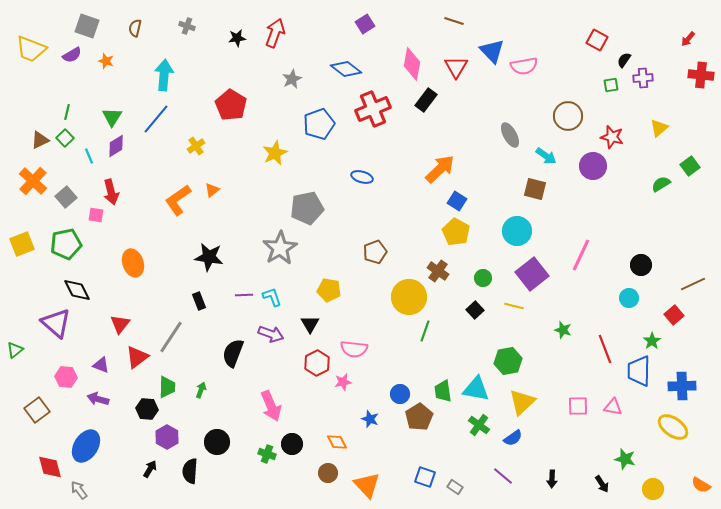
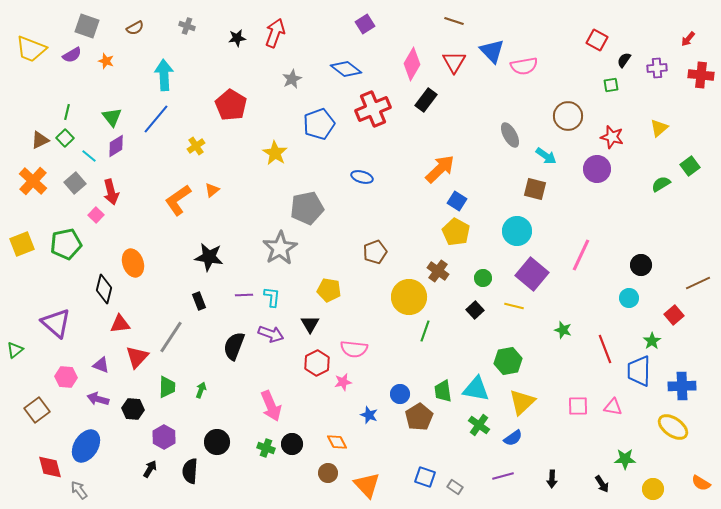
brown semicircle at (135, 28): rotated 132 degrees counterclockwise
pink diamond at (412, 64): rotated 20 degrees clockwise
red triangle at (456, 67): moved 2 px left, 5 px up
cyan arrow at (164, 75): rotated 8 degrees counterclockwise
purple cross at (643, 78): moved 14 px right, 10 px up
green triangle at (112, 117): rotated 10 degrees counterclockwise
yellow star at (275, 153): rotated 15 degrees counterclockwise
cyan line at (89, 156): rotated 28 degrees counterclockwise
purple circle at (593, 166): moved 4 px right, 3 px down
gray square at (66, 197): moved 9 px right, 14 px up
pink square at (96, 215): rotated 35 degrees clockwise
purple square at (532, 274): rotated 12 degrees counterclockwise
brown line at (693, 284): moved 5 px right, 1 px up
black diamond at (77, 290): moved 27 px right, 1 px up; rotated 40 degrees clockwise
cyan L-shape at (272, 297): rotated 25 degrees clockwise
red triangle at (120, 324): rotated 45 degrees clockwise
black semicircle at (233, 353): moved 1 px right, 7 px up
red triangle at (137, 357): rotated 10 degrees counterclockwise
black hexagon at (147, 409): moved 14 px left
blue star at (370, 419): moved 1 px left, 4 px up
purple hexagon at (167, 437): moved 3 px left
green cross at (267, 454): moved 1 px left, 6 px up
green star at (625, 459): rotated 15 degrees counterclockwise
purple line at (503, 476): rotated 55 degrees counterclockwise
orange semicircle at (701, 485): moved 2 px up
